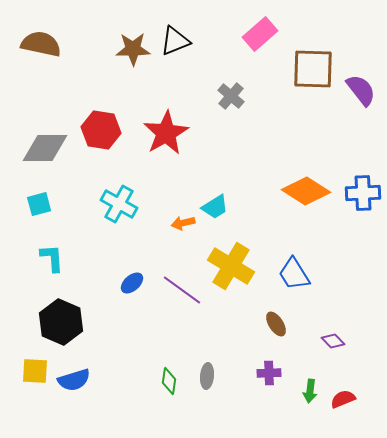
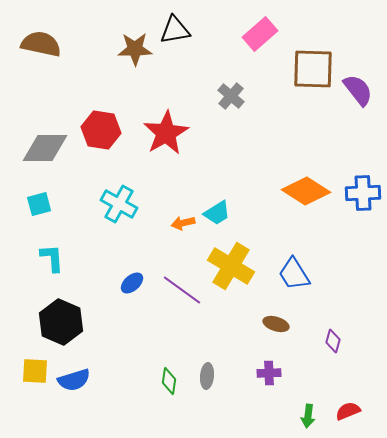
black triangle: moved 11 px up; rotated 12 degrees clockwise
brown star: moved 2 px right
purple semicircle: moved 3 px left
cyan trapezoid: moved 2 px right, 6 px down
brown ellipse: rotated 40 degrees counterclockwise
purple diamond: rotated 60 degrees clockwise
green arrow: moved 2 px left, 25 px down
red semicircle: moved 5 px right, 12 px down
